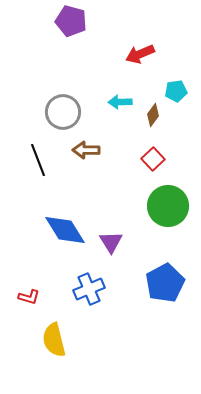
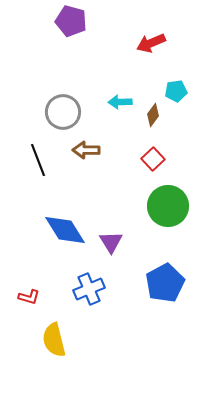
red arrow: moved 11 px right, 11 px up
